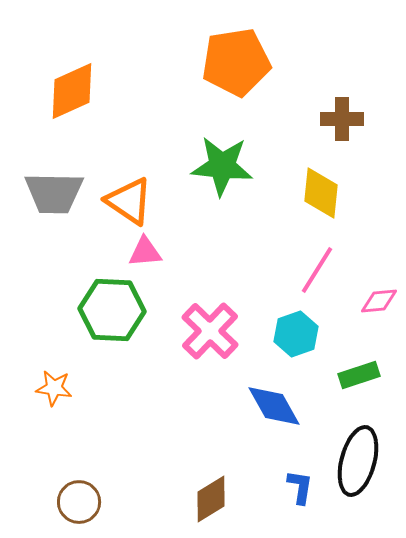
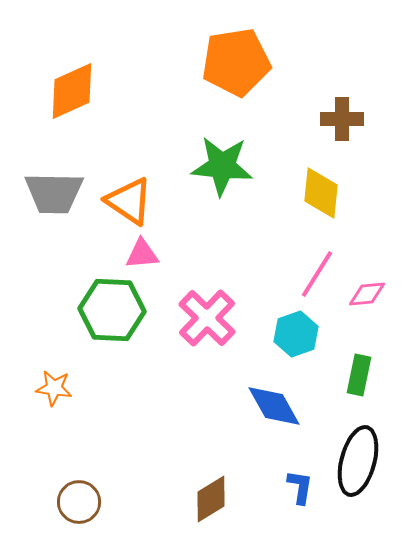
pink triangle: moved 3 px left, 2 px down
pink line: moved 4 px down
pink diamond: moved 12 px left, 7 px up
pink cross: moved 3 px left, 13 px up
green rectangle: rotated 60 degrees counterclockwise
